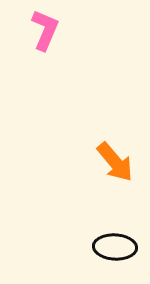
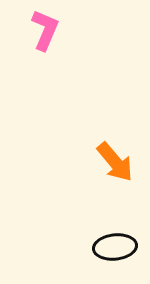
black ellipse: rotated 9 degrees counterclockwise
